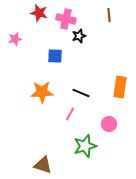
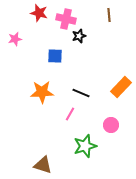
orange rectangle: moved 1 px right; rotated 35 degrees clockwise
pink circle: moved 2 px right, 1 px down
